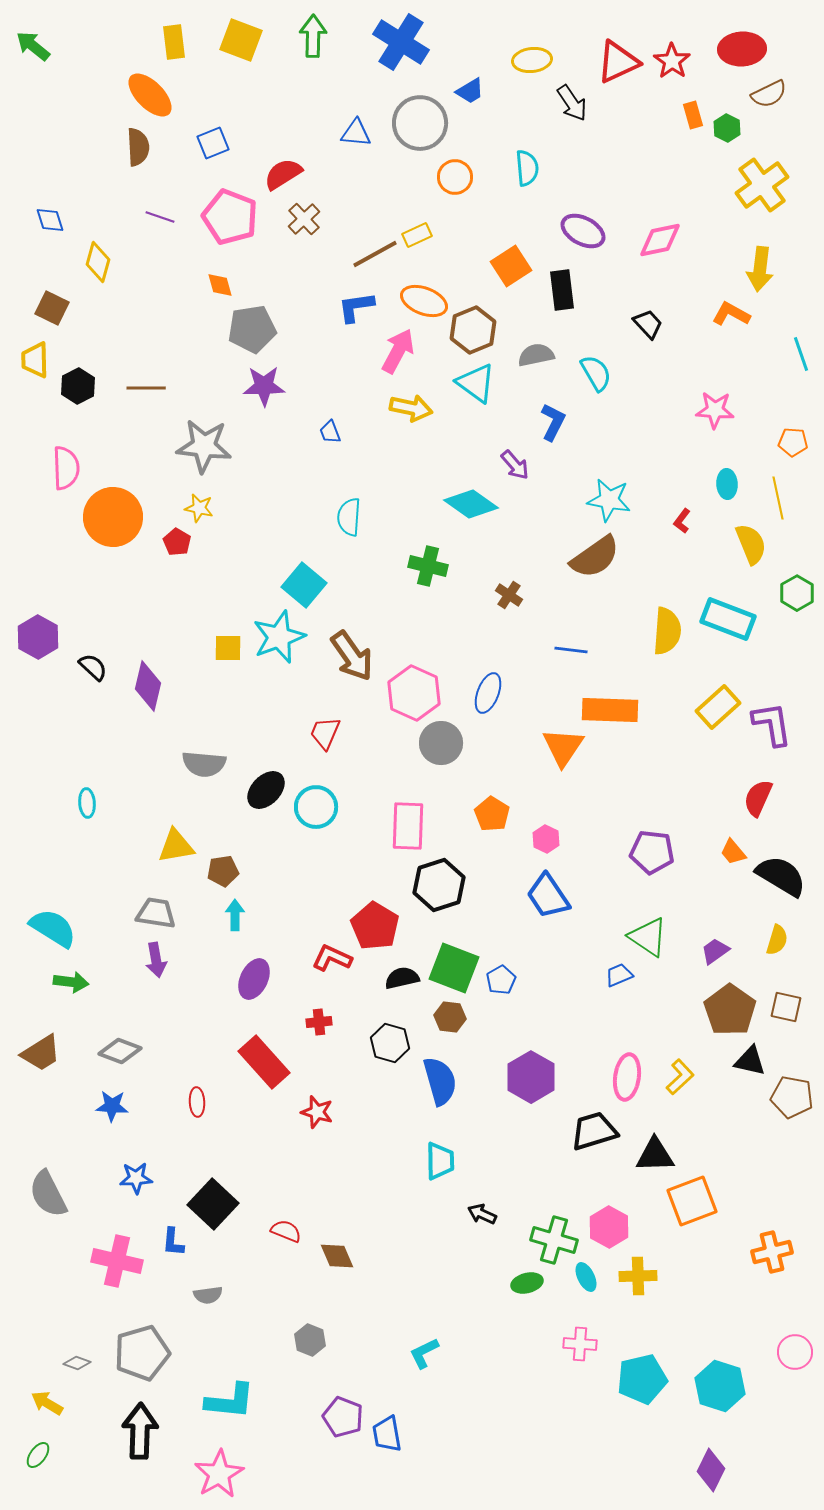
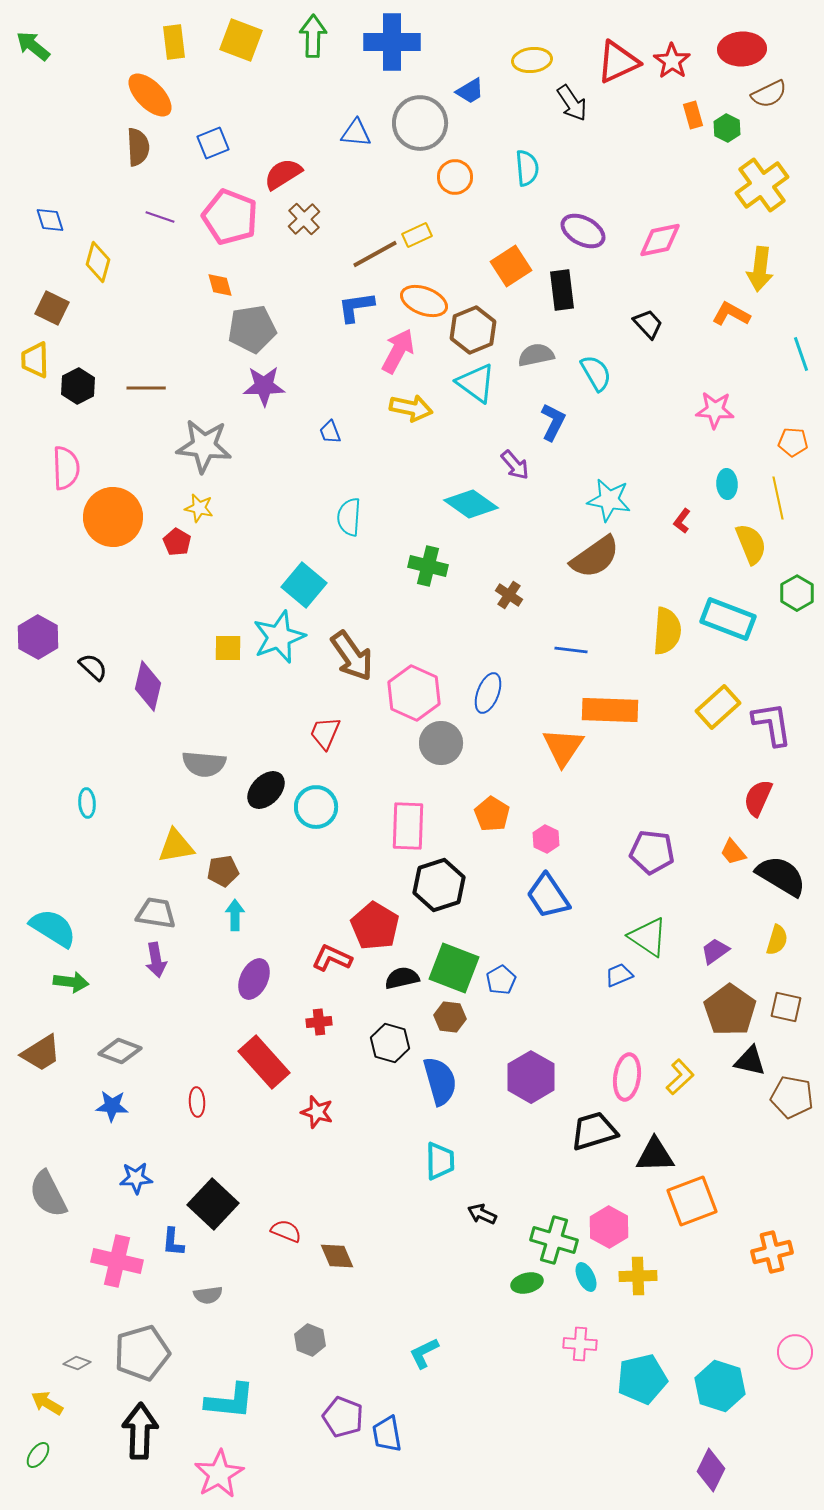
blue cross at (401, 42): moved 9 px left; rotated 32 degrees counterclockwise
